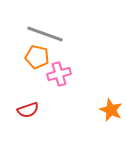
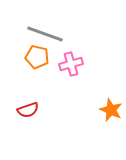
pink cross: moved 12 px right, 10 px up
